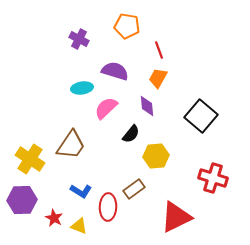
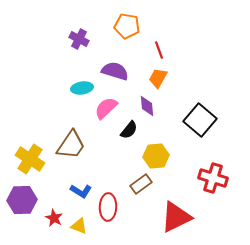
black square: moved 1 px left, 4 px down
black semicircle: moved 2 px left, 4 px up
brown rectangle: moved 7 px right, 5 px up
